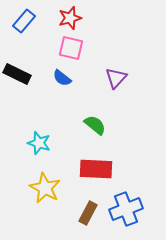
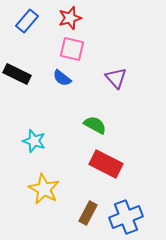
blue rectangle: moved 3 px right
pink square: moved 1 px right, 1 px down
purple triangle: rotated 25 degrees counterclockwise
green semicircle: rotated 10 degrees counterclockwise
cyan star: moved 5 px left, 2 px up
red rectangle: moved 10 px right, 5 px up; rotated 24 degrees clockwise
yellow star: moved 1 px left, 1 px down
blue cross: moved 8 px down
